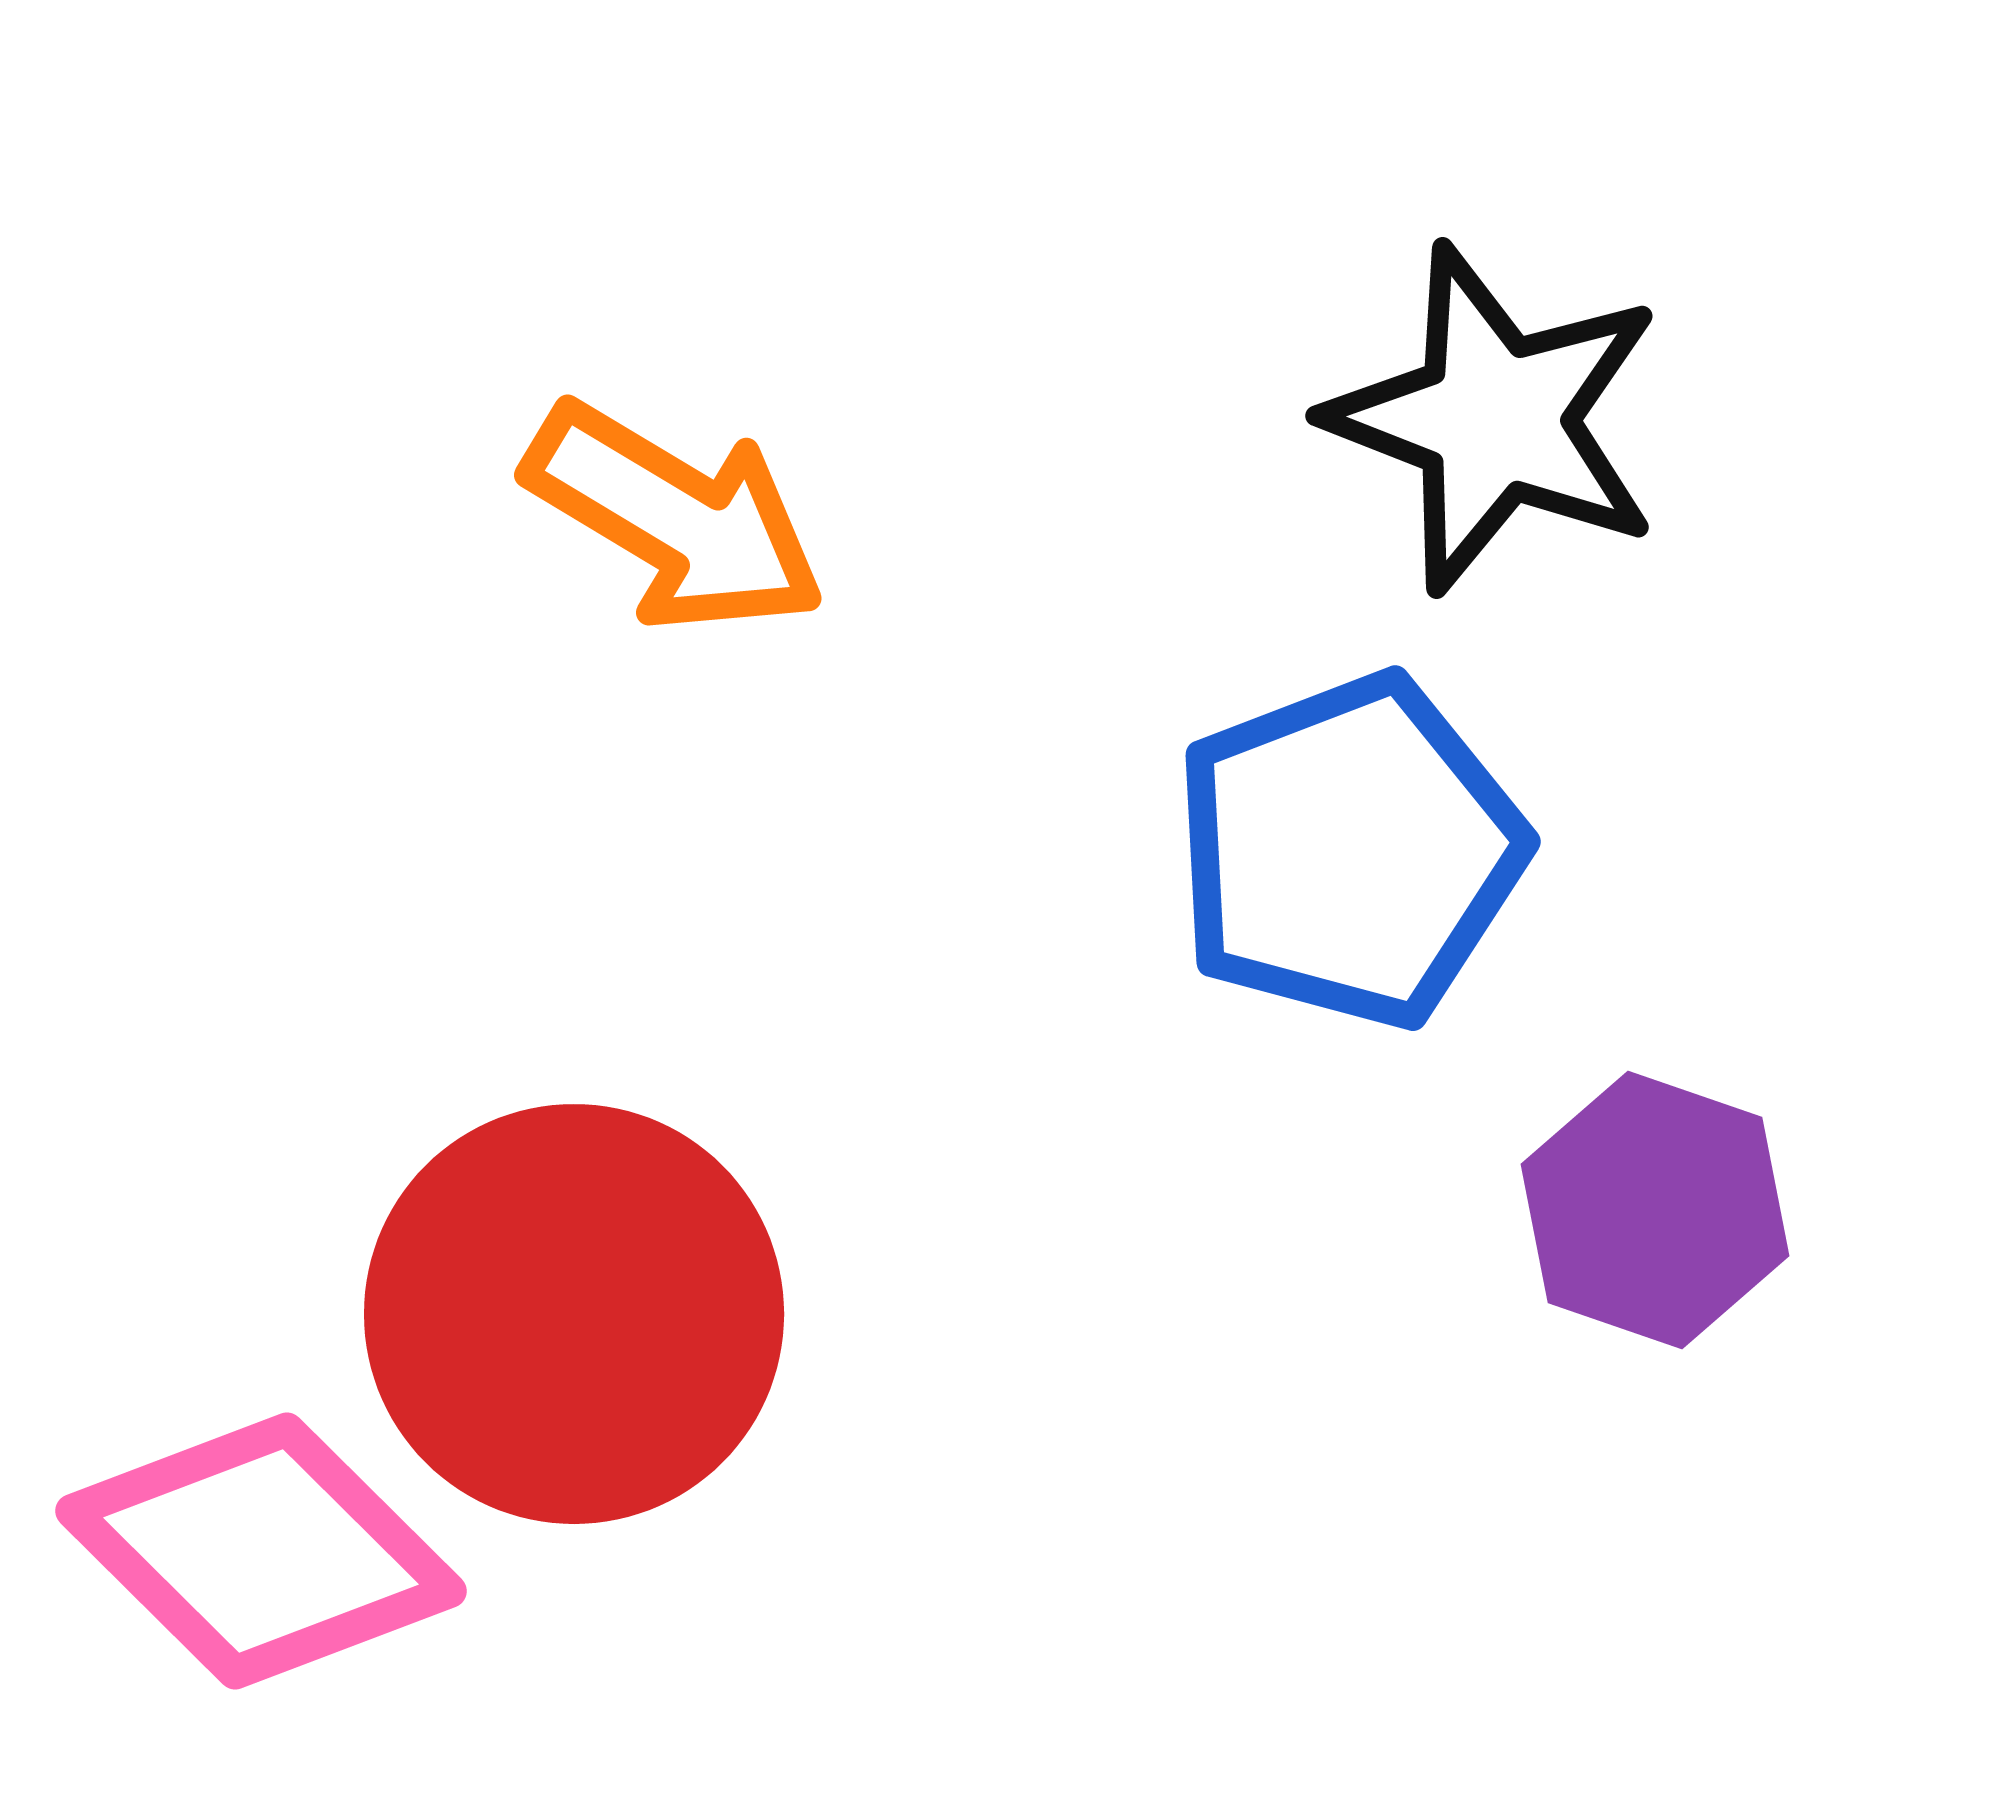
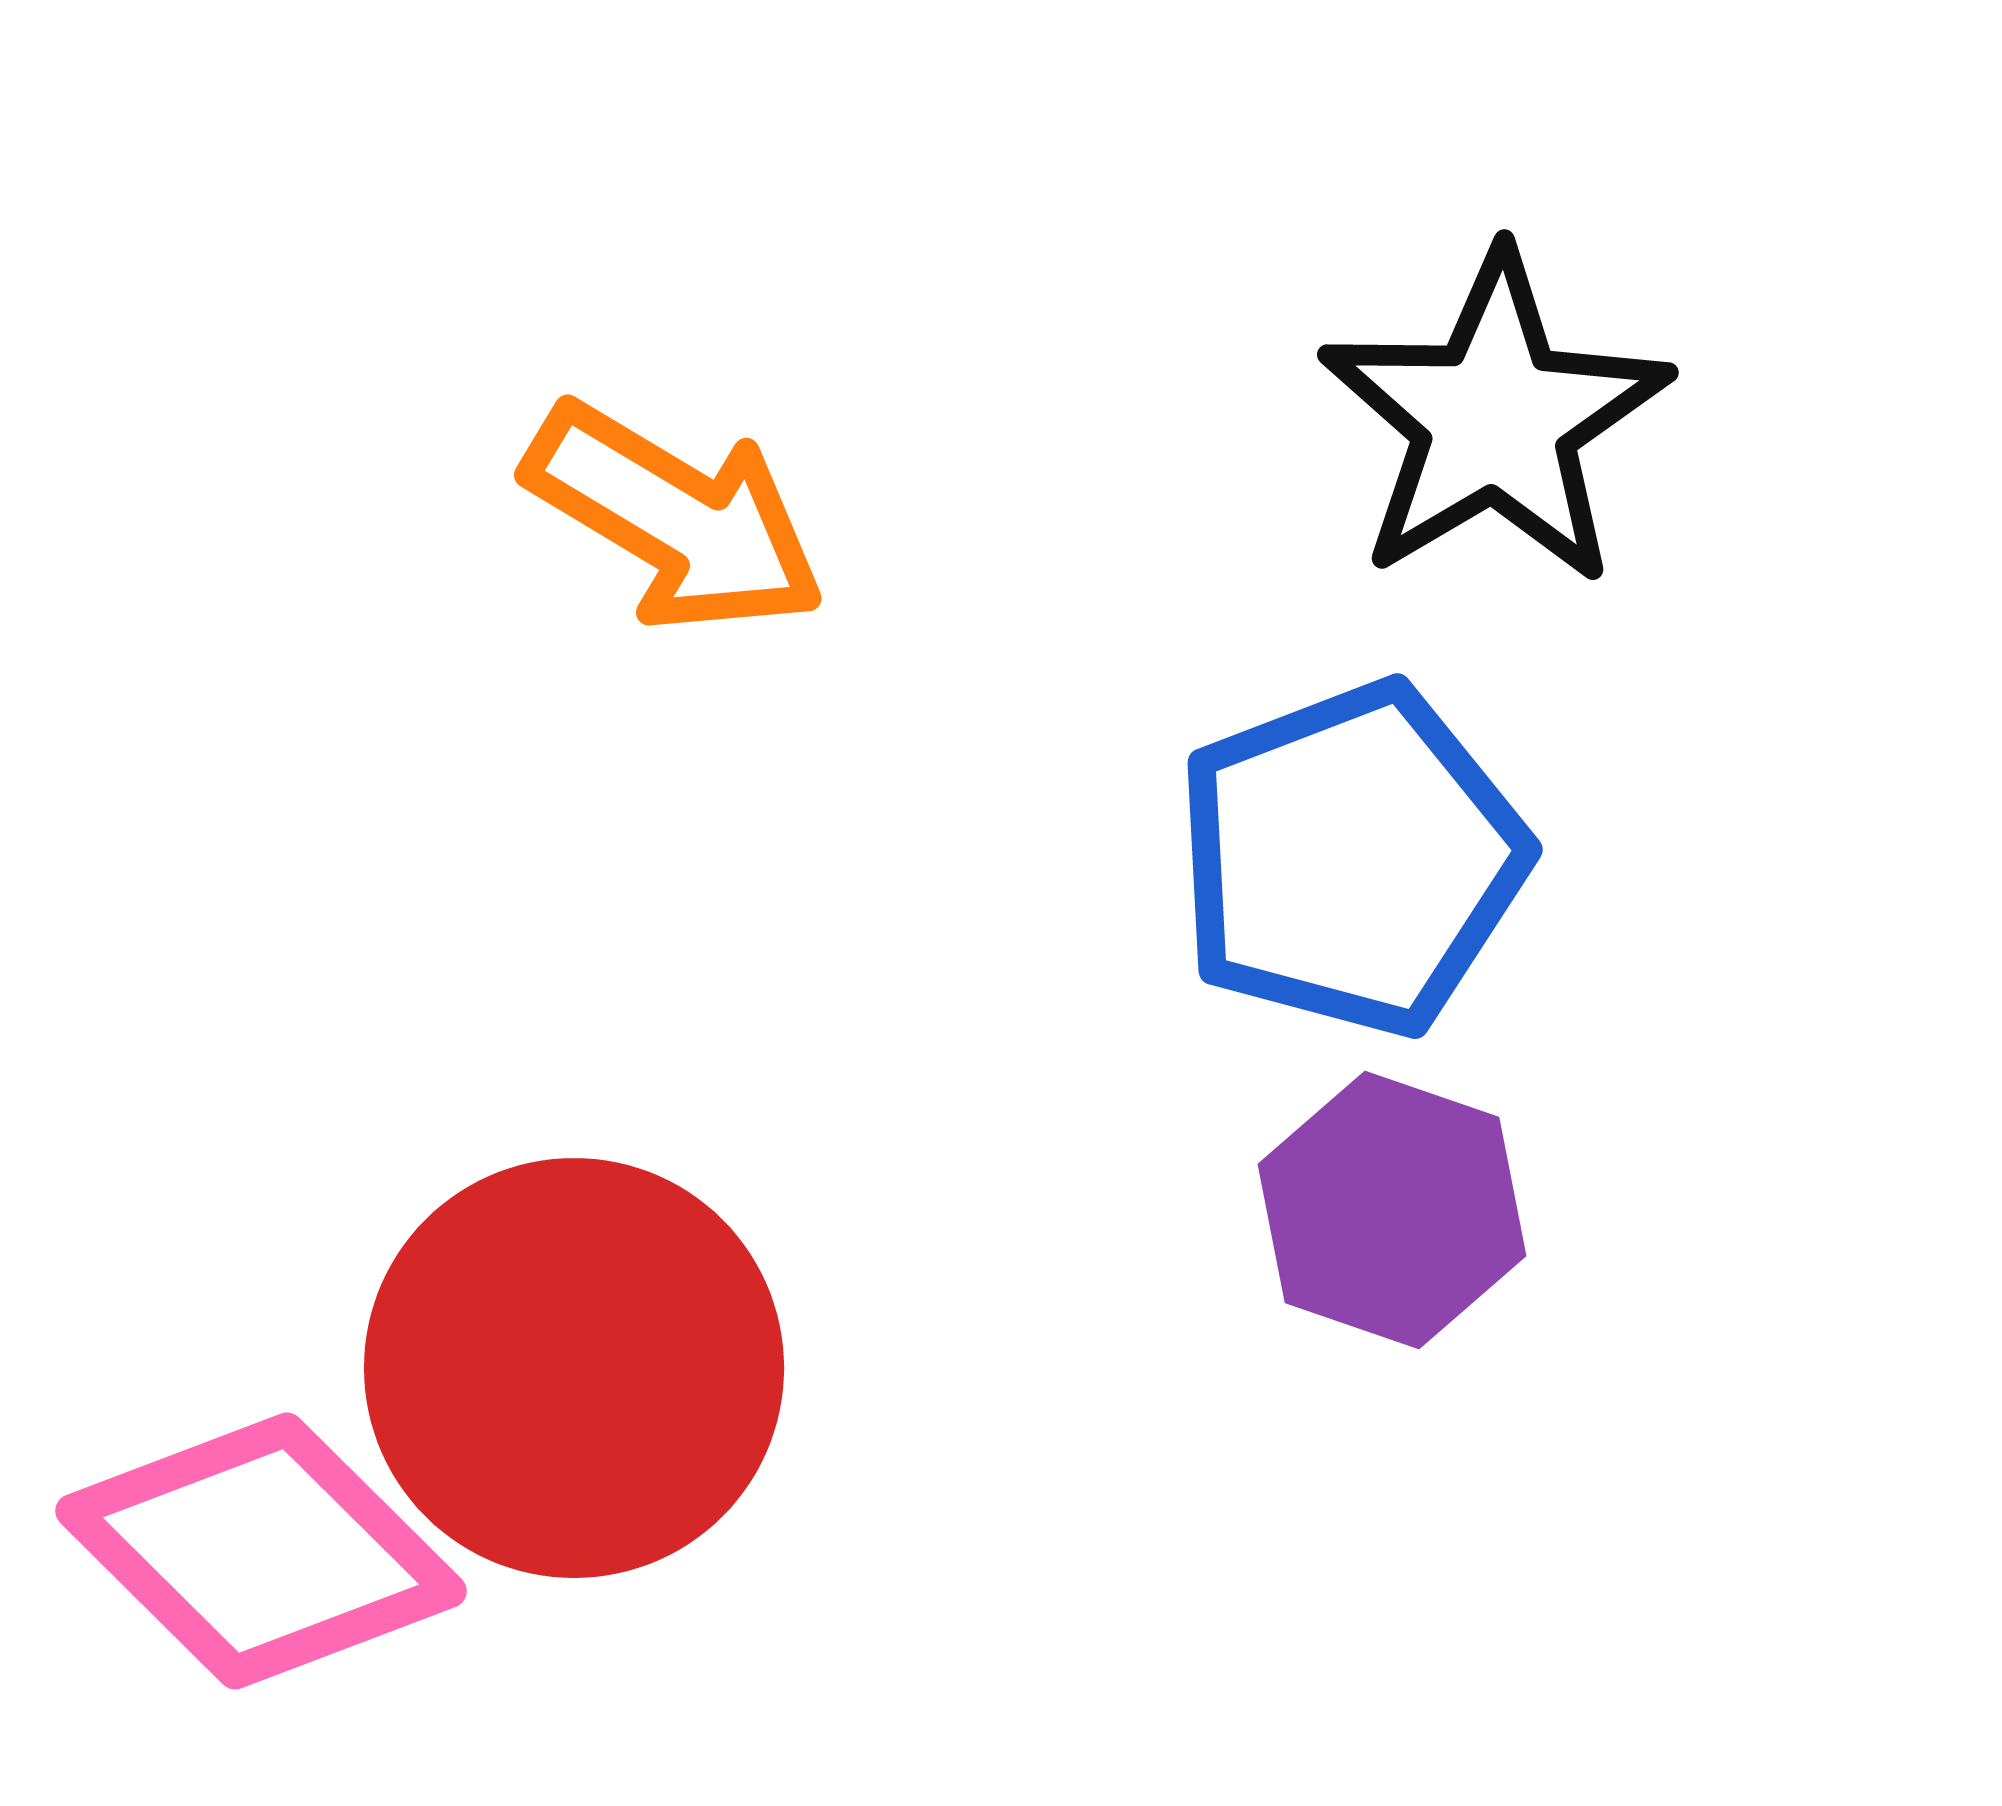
black star: rotated 20 degrees clockwise
blue pentagon: moved 2 px right, 8 px down
purple hexagon: moved 263 px left
red circle: moved 54 px down
